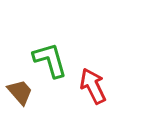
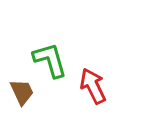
brown trapezoid: moved 2 px right; rotated 16 degrees clockwise
